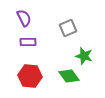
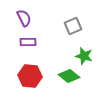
gray square: moved 5 px right, 2 px up
green diamond: rotated 15 degrees counterclockwise
